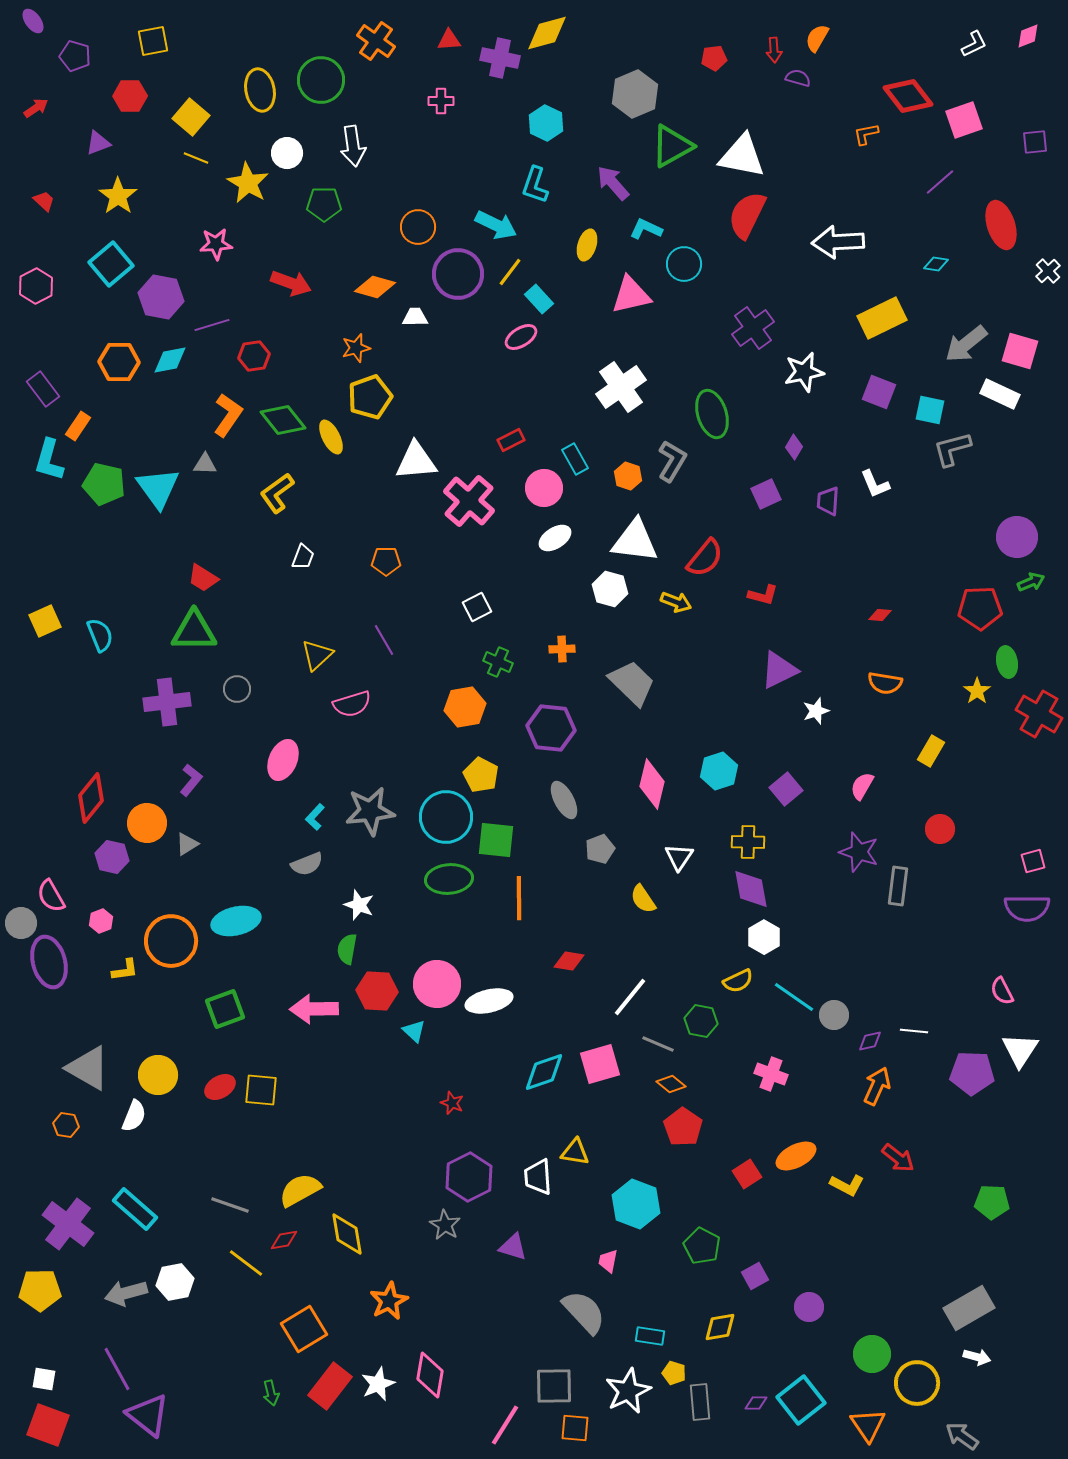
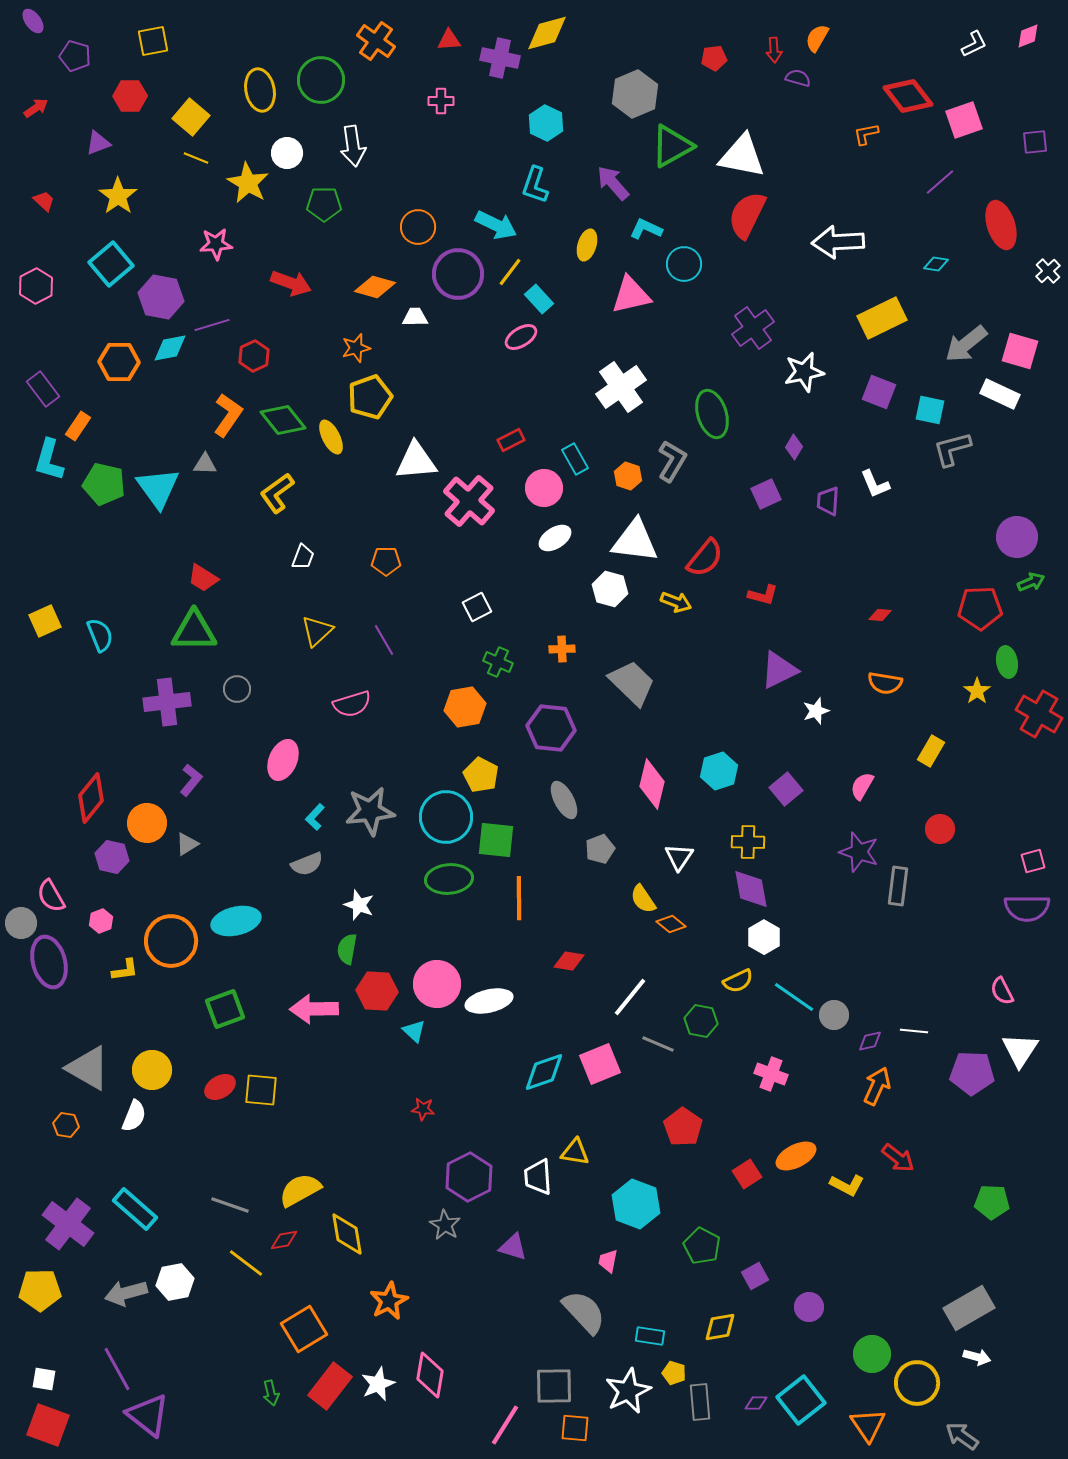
red hexagon at (254, 356): rotated 16 degrees counterclockwise
cyan diamond at (170, 360): moved 12 px up
yellow triangle at (317, 655): moved 24 px up
pink square at (600, 1064): rotated 6 degrees counterclockwise
yellow circle at (158, 1075): moved 6 px left, 5 px up
orange diamond at (671, 1084): moved 160 px up
red star at (452, 1103): moved 29 px left, 6 px down; rotated 15 degrees counterclockwise
